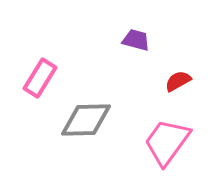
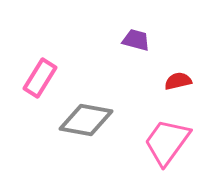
red semicircle: rotated 16 degrees clockwise
gray diamond: rotated 12 degrees clockwise
